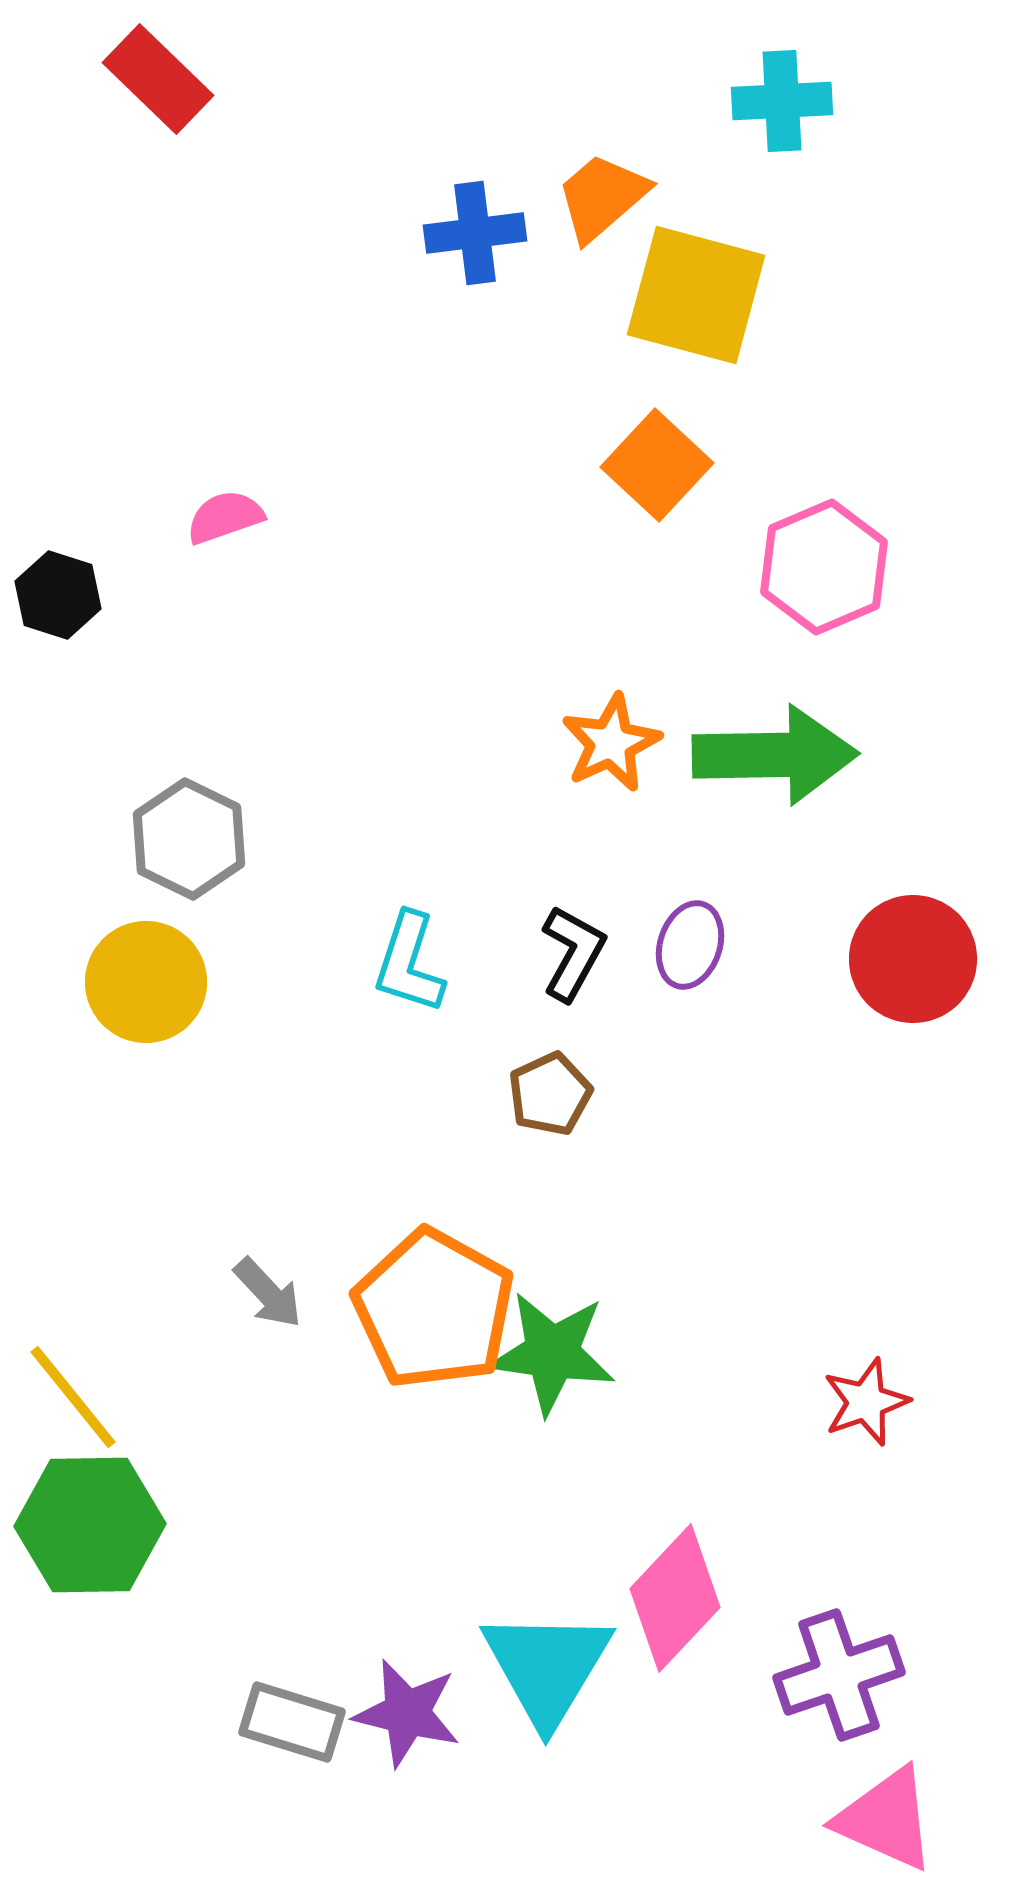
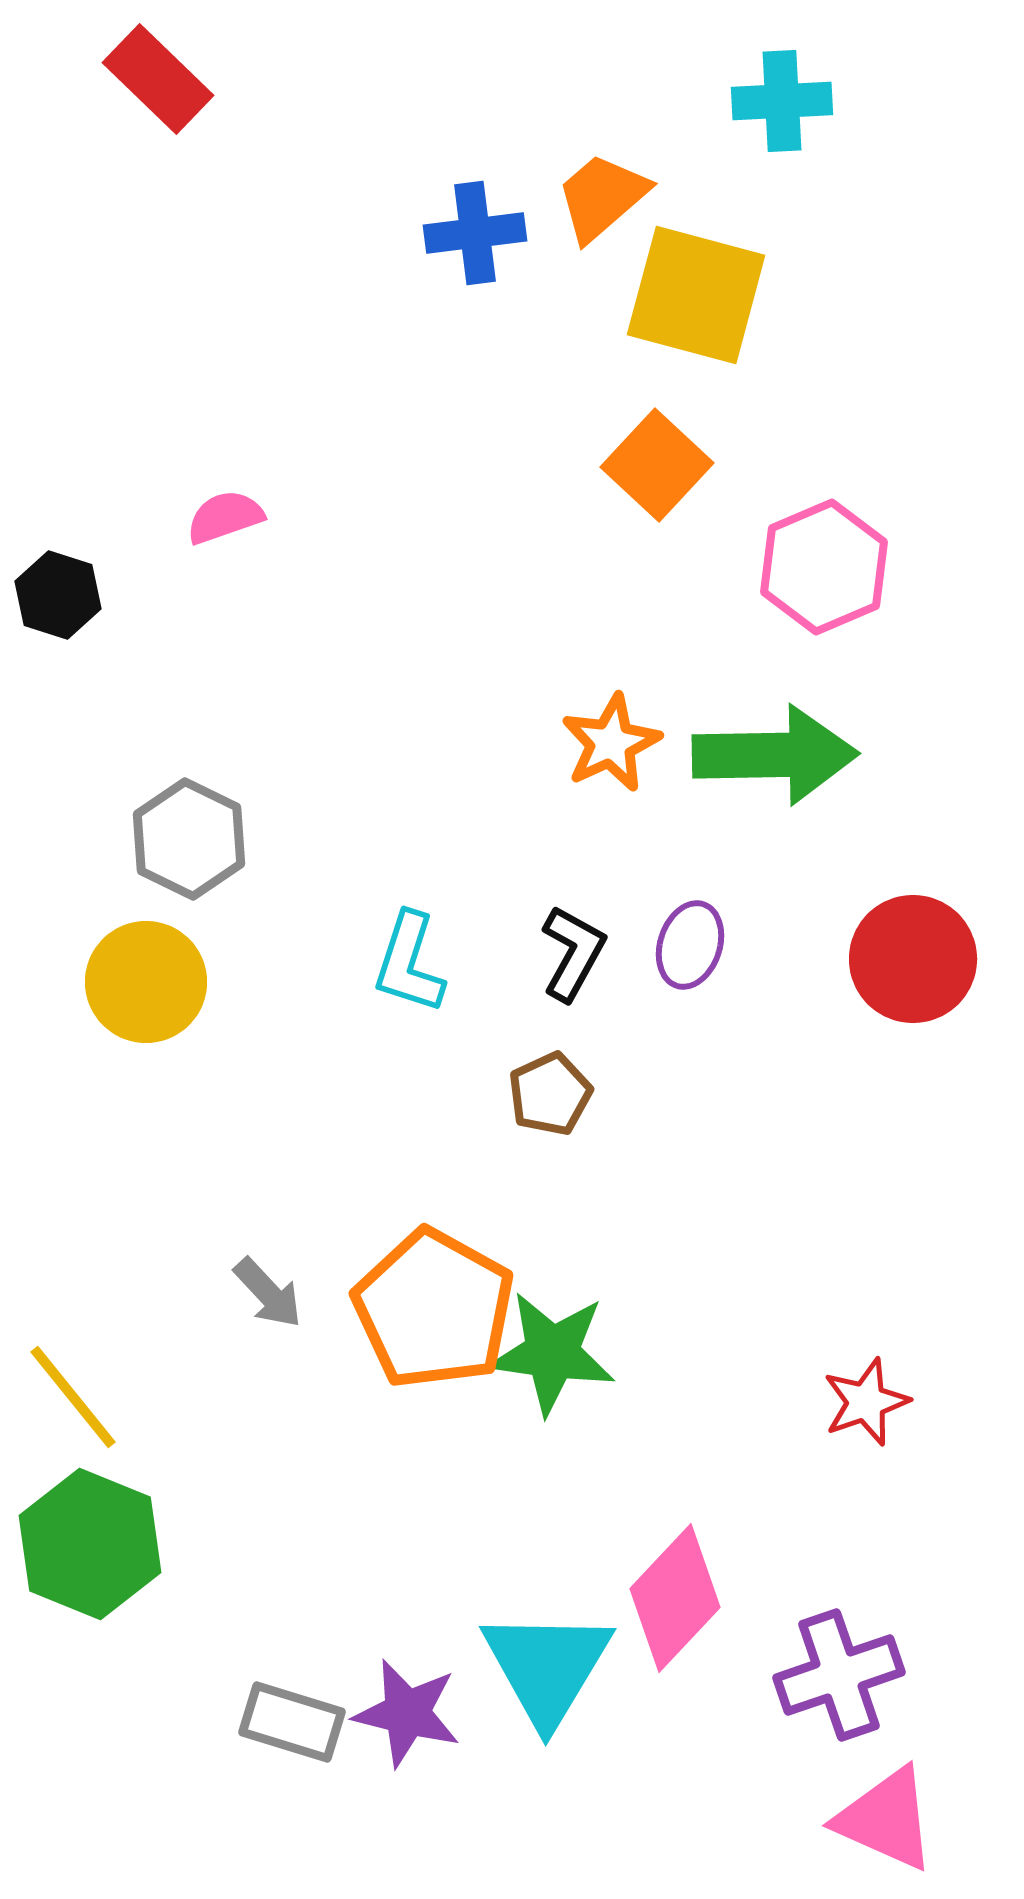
green hexagon: moved 19 px down; rotated 23 degrees clockwise
